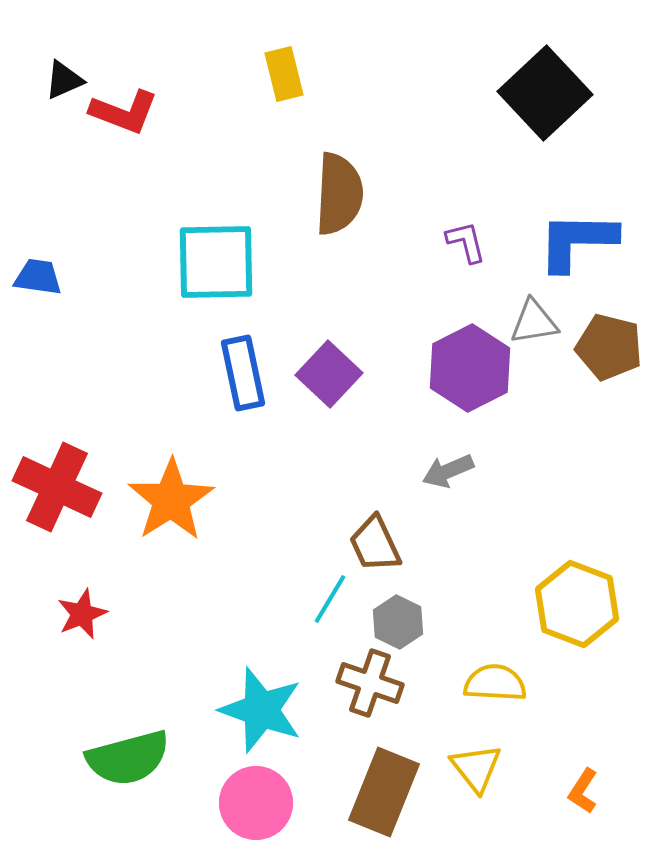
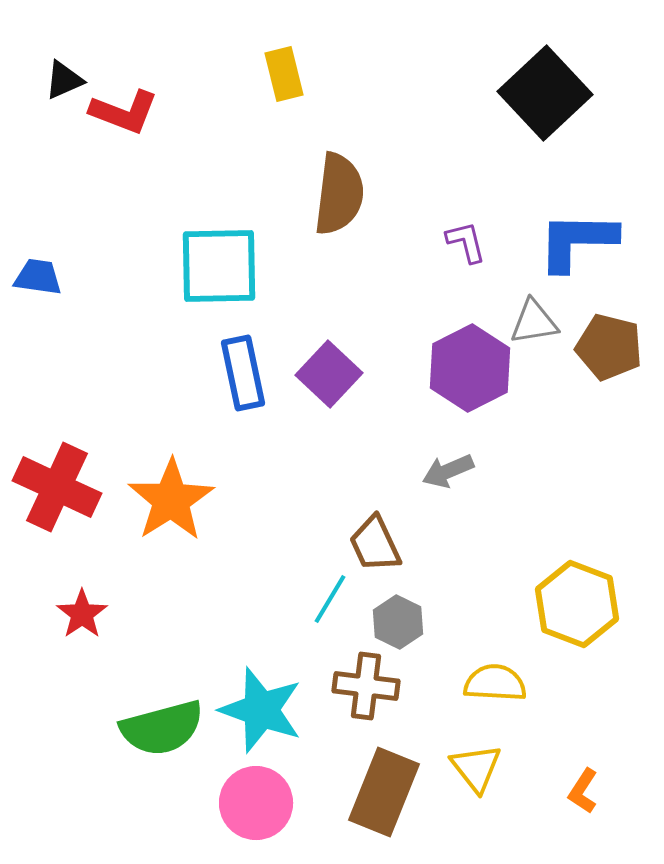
brown semicircle: rotated 4 degrees clockwise
cyan square: moved 3 px right, 4 px down
red star: rotated 12 degrees counterclockwise
brown cross: moved 4 px left, 3 px down; rotated 12 degrees counterclockwise
green semicircle: moved 34 px right, 30 px up
